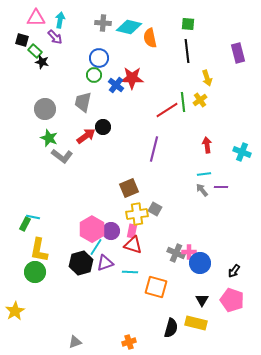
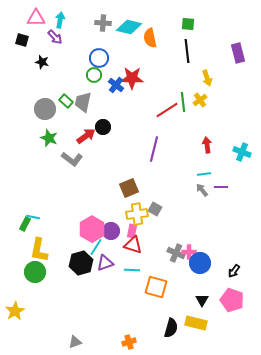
green rectangle at (35, 51): moved 31 px right, 50 px down
gray L-shape at (62, 156): moved 10 px right, 3 px down
cyan line at (130, 272): moved 2 px right, 2 px up
